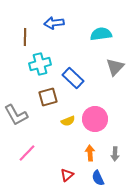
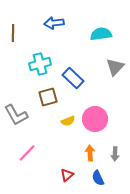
brown line: moved 12 px left, 4 px up
